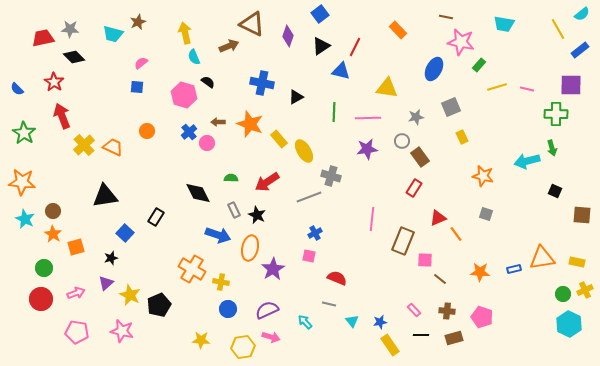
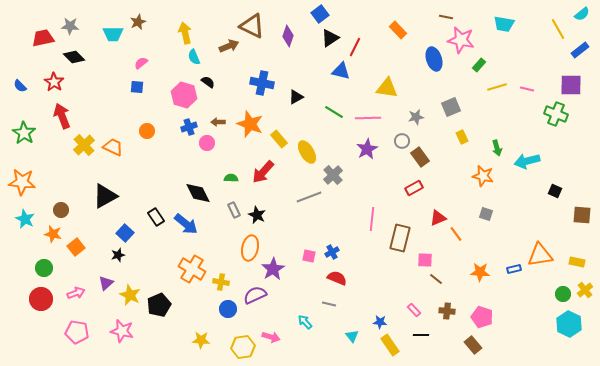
brown triangle at (252, 24): moved 2 px down
gray star at (70, 29): moved 3 px up
cyan trapezoid at (113, 34): rotated 15 degrees counterclockwise
pink star at (461, 42): moved 2 px up
black triangle at (321, 46): moved 9 px right, 8 px up
blue ellipse at (434, 69): moved 10 px up; rotated 45 degrees counterclockwise
blue semicircle at (17, 89): moved 3 px right, 3 px up
green line at (334, 112): rotated 60 degrees counterclockwise
green cross at (556, 114): rotated 20 degrees clockwise
blue cross at (189, 132): moved 5 px up; rotated 21 degrees clockwise
green arrow at (552, 148): moved 55 px left
purple star at (367, 149): rotated 20 degrees counterclockwise
yellow ellipse at (304, 151): moved 3 px right, 1 px down
gray cross at (331, 176): moved 2 px right, 1 px up; rotated 30 degrees clockwise
red arrow at (267, 182): moved 4 px left, 10 px up; rotated 15 degrees counterclockwise
red rectangle at (414, 188): rotated 30 degrees clockwise
black triangle at (105, 196): rotated 20 degrees counterclockwise
brown circle at (53, 211): moved 8 px right, 1 px up
black rectangle at (156, 217): rotated 66 degrees counterclockwise
blue cross at (315, 233): moved 17 px right, 19 px down
orange star at (53, 234): rotated 18 degrees counterclockwise
blue arrow at (218, 235): moved 32 px left, 11 px up; rotated 20 degrees clockwise
brown rectangle at (403, 241): moved 3 px left, 3 px up; rotated 8 degrees counterclockwise
orange square at (76, 247): rotated 24 degrees counterclockwise
black star at (111, 258): moved 7 px right, 3 px up
orange triangle at (542, 258): moved 2 px left, 3 px up
brown line at (440, 279): moved 4 px left
yellow cross at (585, 290): rotated 14 degrees counterclockwise
purple semicircle at (267, 310): moved 12 px left, 15 px up
cyan triangle at (352, 321): moved 15 px down
blue star at (380, 322): rotated 16 degrees clockwise
brown rectangle at (454, 338): moved 19 px right, 7 px down; rotated 66 degrees clockwise
